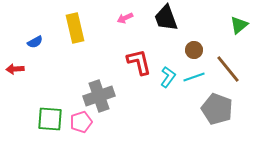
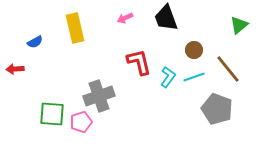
green square: moved 2 px right, 5 px up
